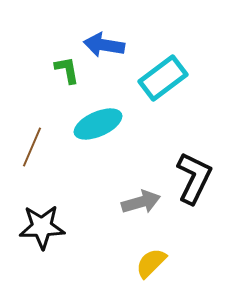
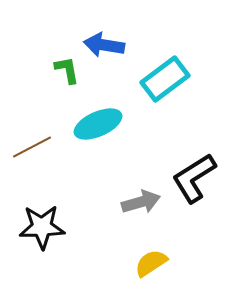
cyan rectangle: moved 2 px right, 1 px down
brown line: rotated 39 degrees clockwise
black L-shape: rotated 148 degrees counterclockwise
yellow semicircle: rotated 12 degrees clockwise
